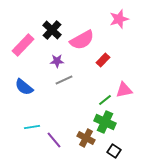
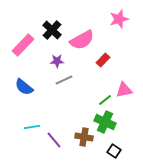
brown cross: moved 2 px left, 1 px up; rotated 18 degrees counterclockwise
